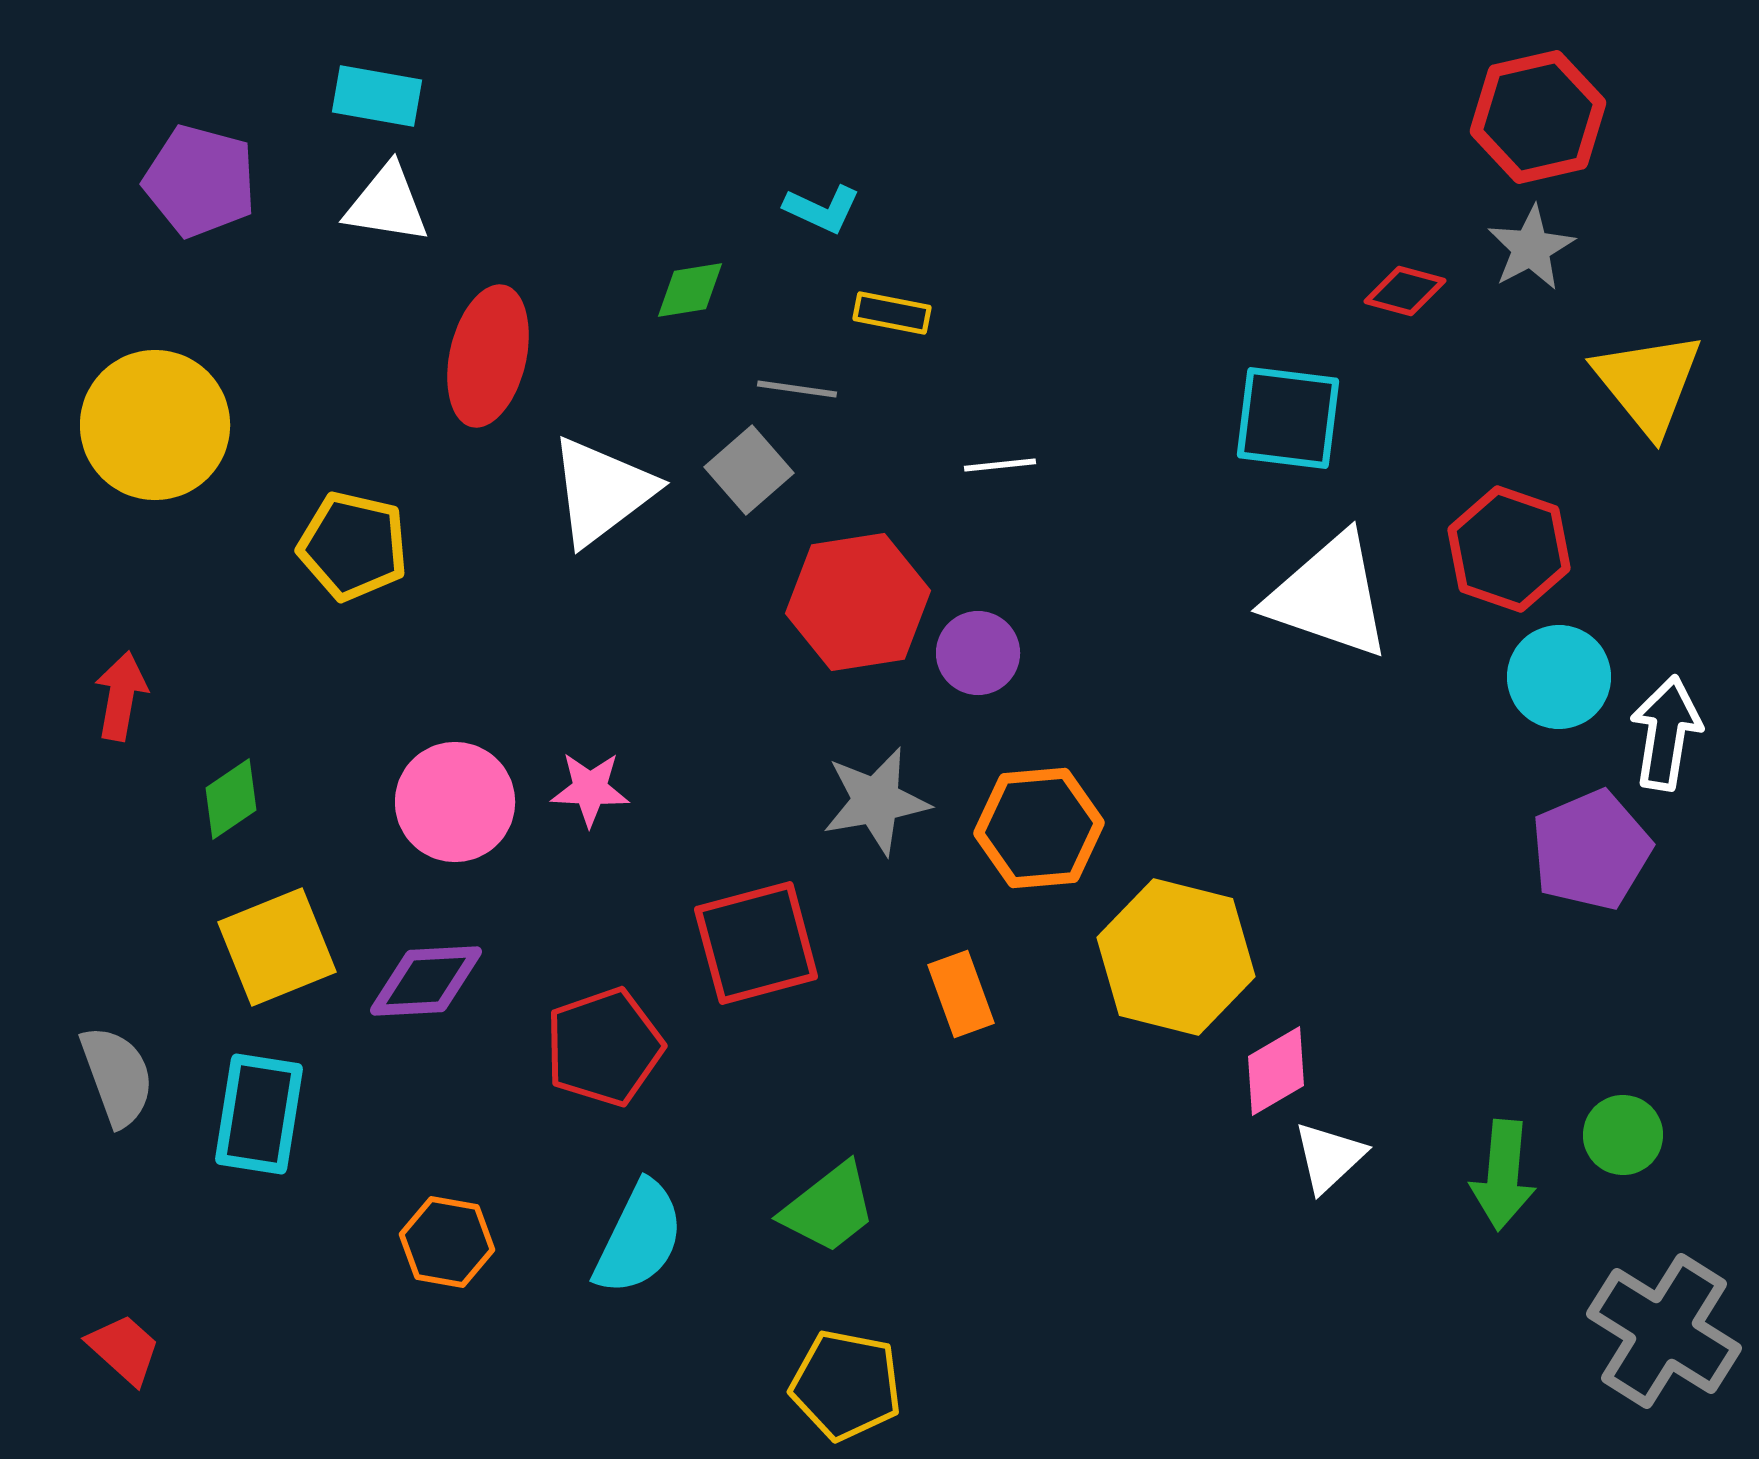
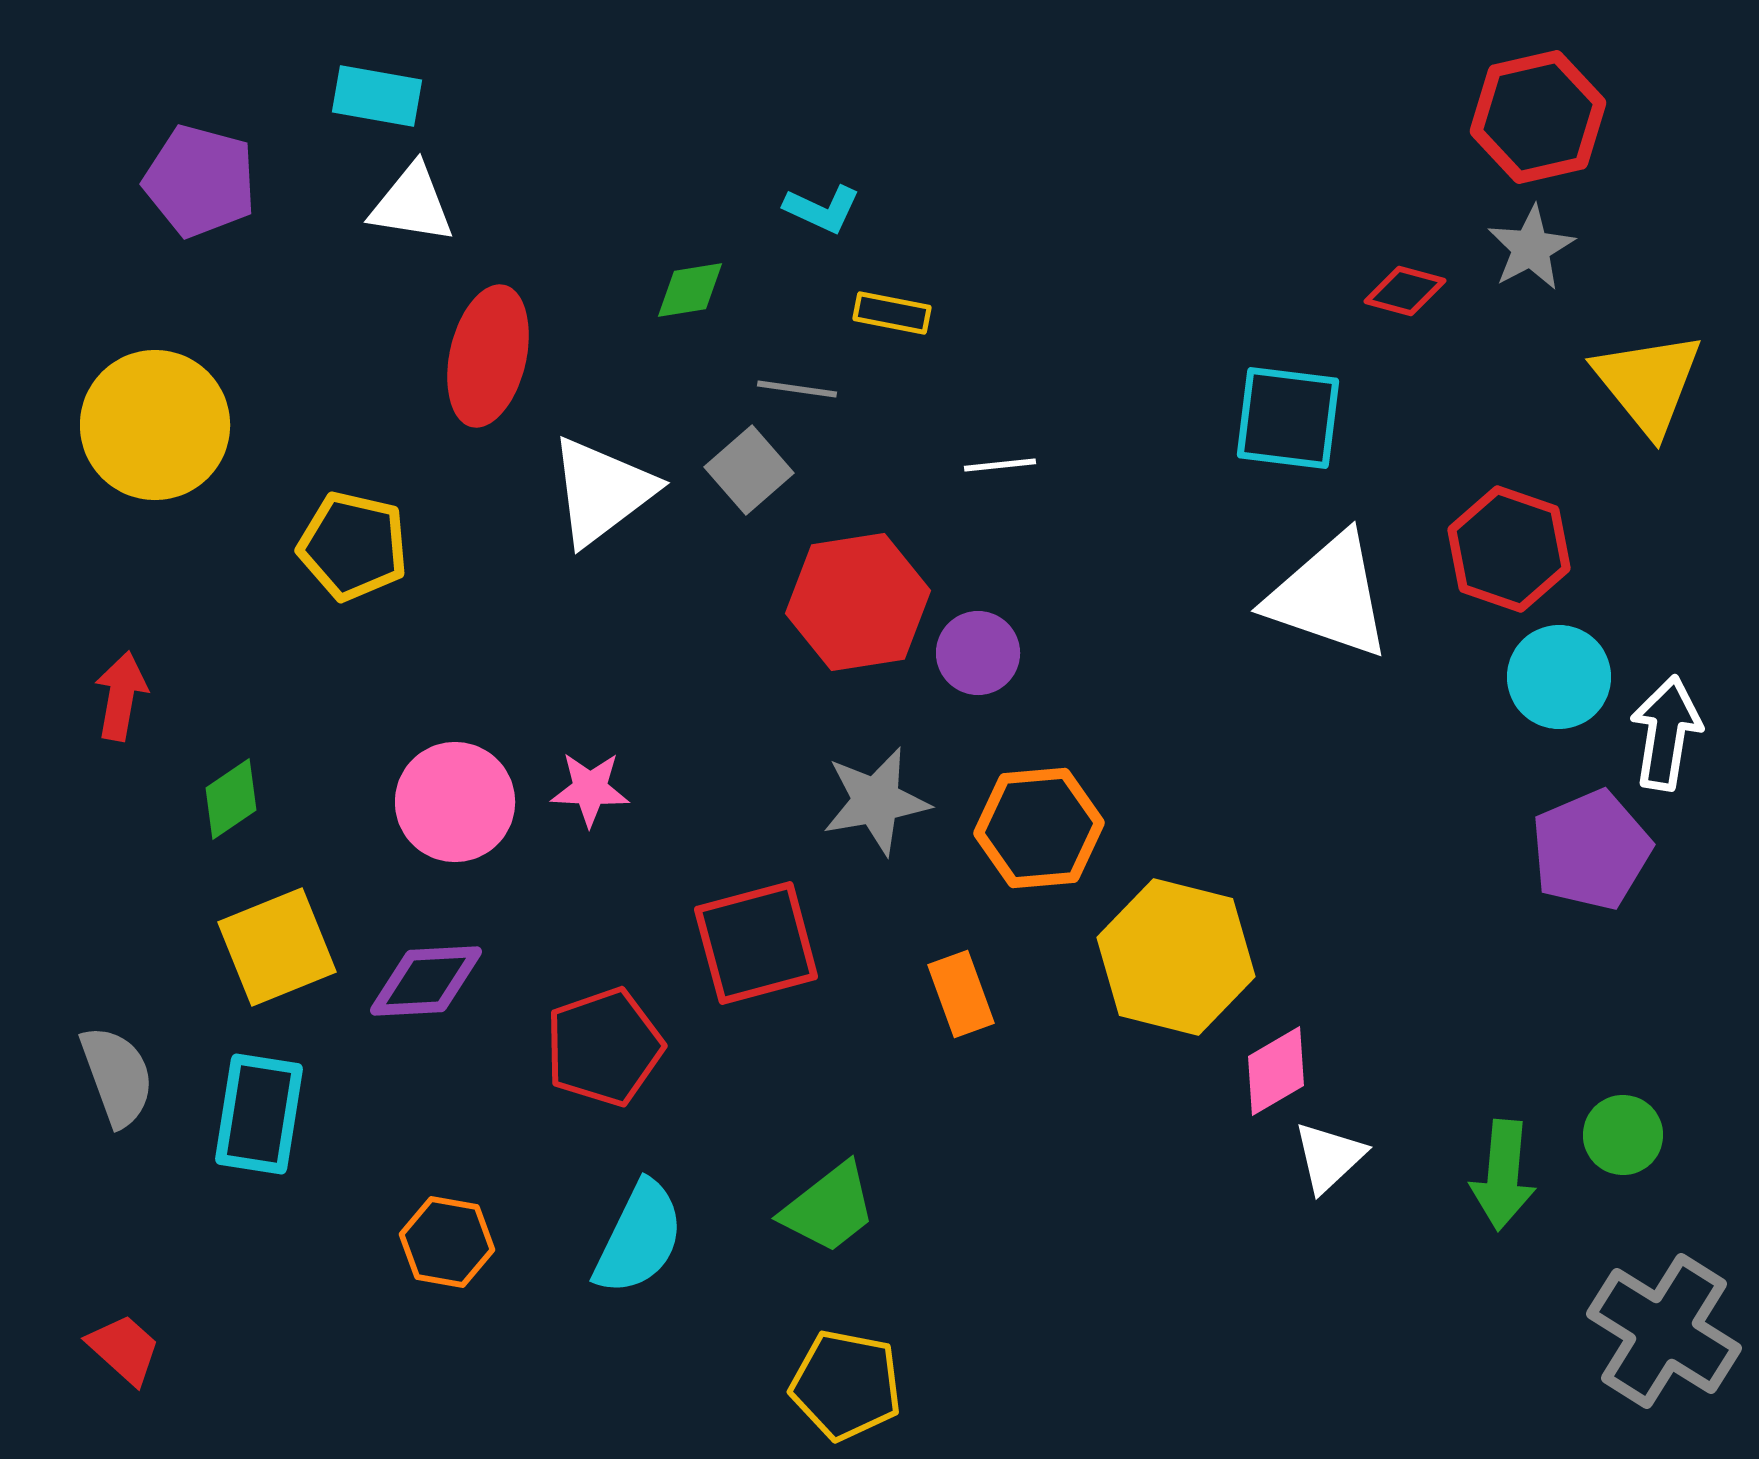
white triangle at (387, 204): moved 25 px right
